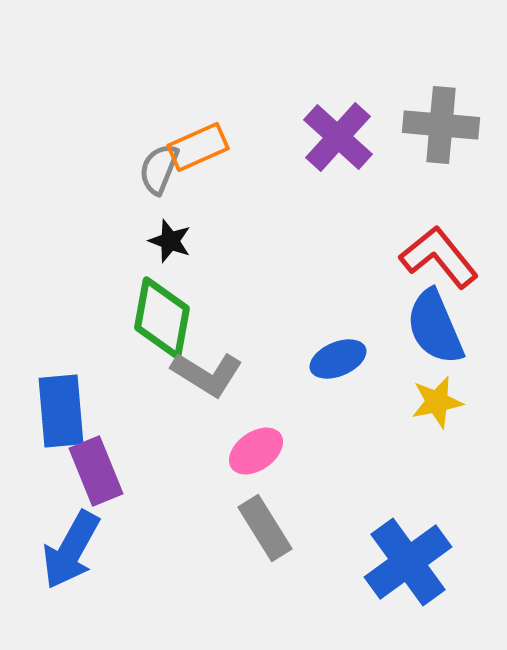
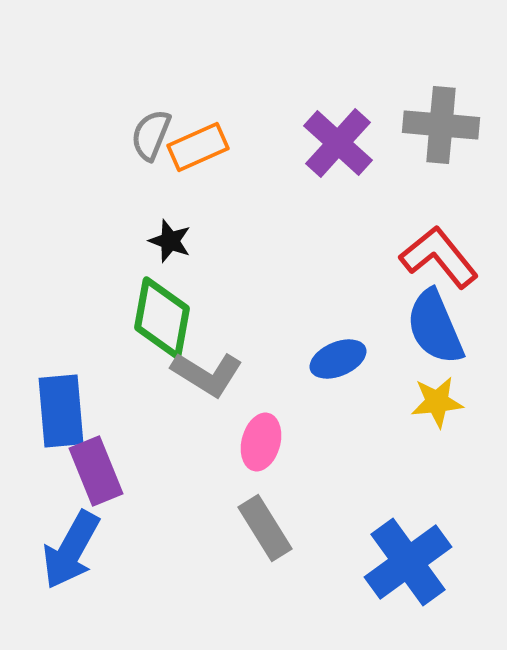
purple cross: moved 6 px down
gray semicircle: moved 8 px left, 34 px up
yellow star: rotated 6 degrees clockwise
pink ellipse: moved 5 px right, 9 px up; rotated 40 degrees counterclockwise
